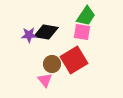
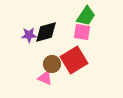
black diamond: rotated 25 degrees counterclockwise
pink triangle: moved 2 px up; rotated 28 degrees counterclockwise
